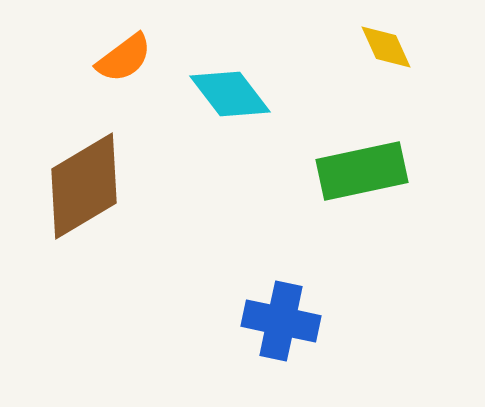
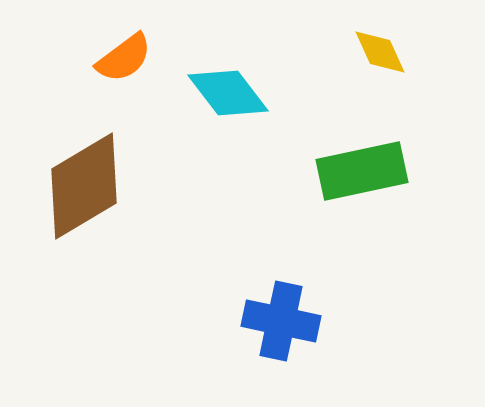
yellow diamond: moved 6 px left, 5 px down
cyan diamond: moved 2 px left, 1 px up
